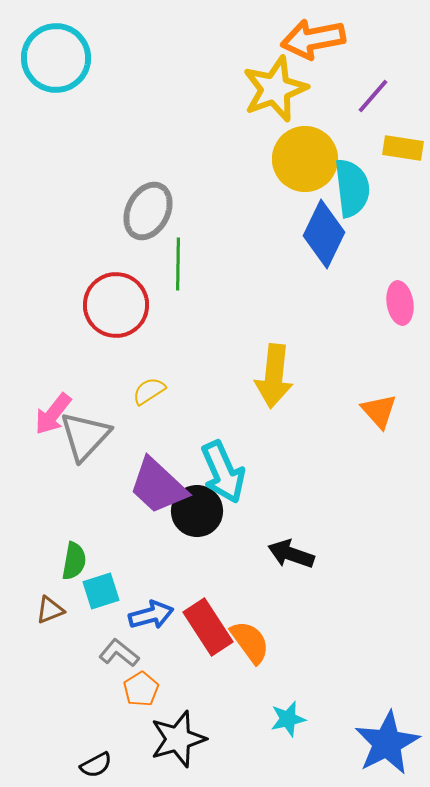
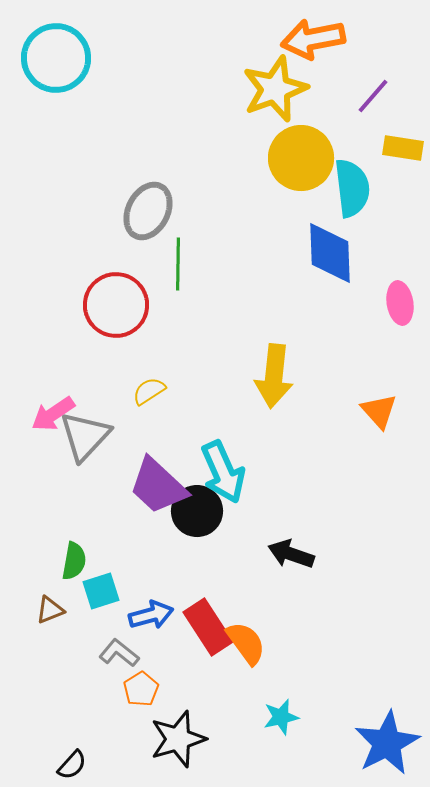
yellow circle: moved 4 px left, 1 px up
blue diamond: moved 6 px right, 19 px down; rotated 28 degrees counterclockwise
pink arrow: rotated 18 degrees clockwise
orange semicircle: moved 4 px left, 1 px down
cyan star: moved 7 px left, 2 px up
black semicircle: moved 24 px left; rotated 20 degrees counterclockwise
